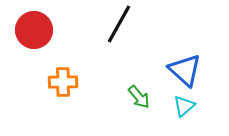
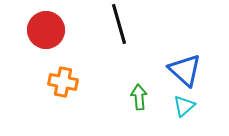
black line: rotated 45 degrees counterclockwise
red circle: moved 12 px right
orange cross: rotated 12 degrees clockwise
green arrow: rotated 145 degrees counterclockwise
